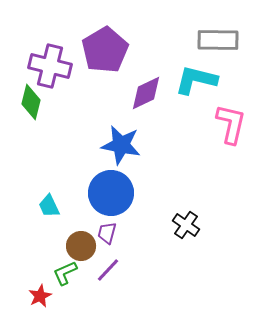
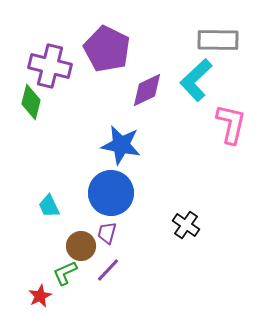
purple pentagon: moved 2 px right, 1 px up; rotated 15 degrees counterclockwise
cyan L-shape: rotated 57 degrees counterclockwise
purple diamond: moved 1 px right, 3 px up
